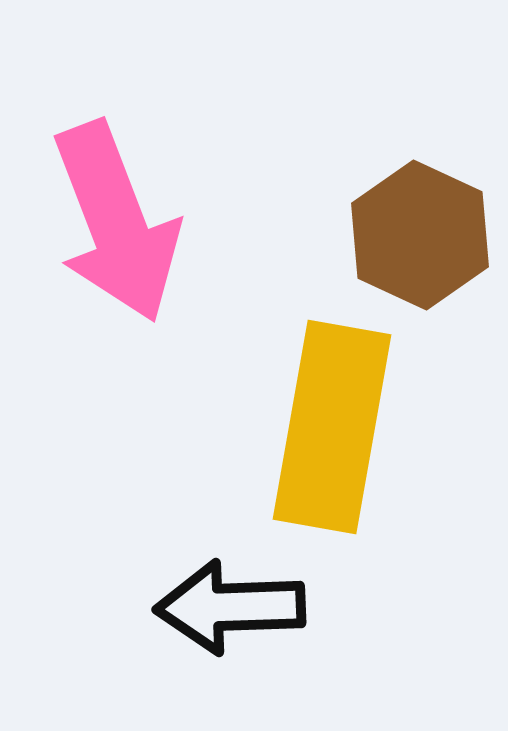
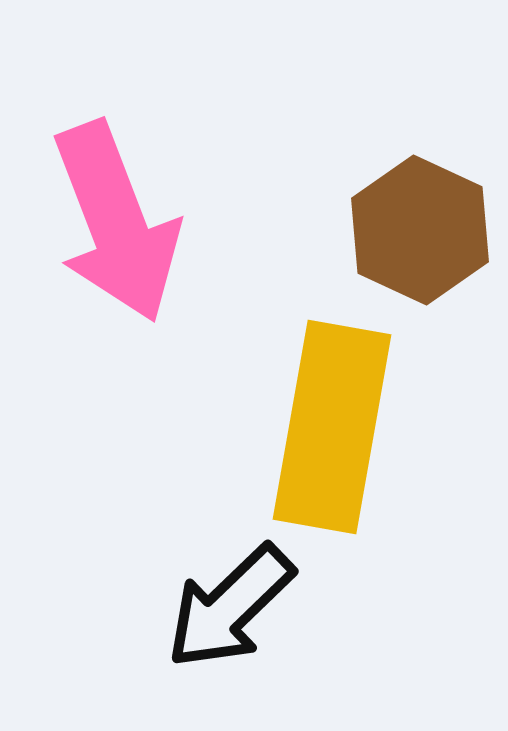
brown hexagon: moved 5 px up
black arrow: rotated 42 degrees counterclockwise
